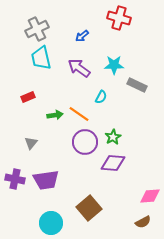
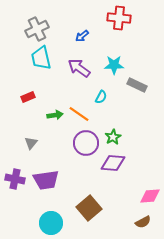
red cross: rotated 10 degrees counterclockwise
purple circle: moved 1 px right, 1 px down
